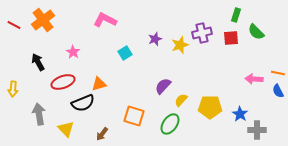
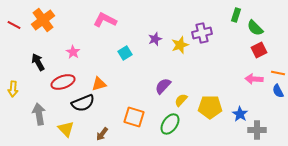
green semicircle: moved 1 px left, 4 px up
red square: moved 28 px right, 12 px down; rotated 21 degrees counterclockwise
orange square: moved 1 px down
